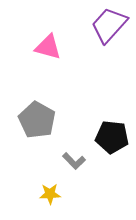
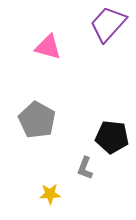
purple trapezoid: moved 1 px left, 1 px up
gray L-shape: moved 11 px right, 7 px down; rotated 65 degrees clockwise
